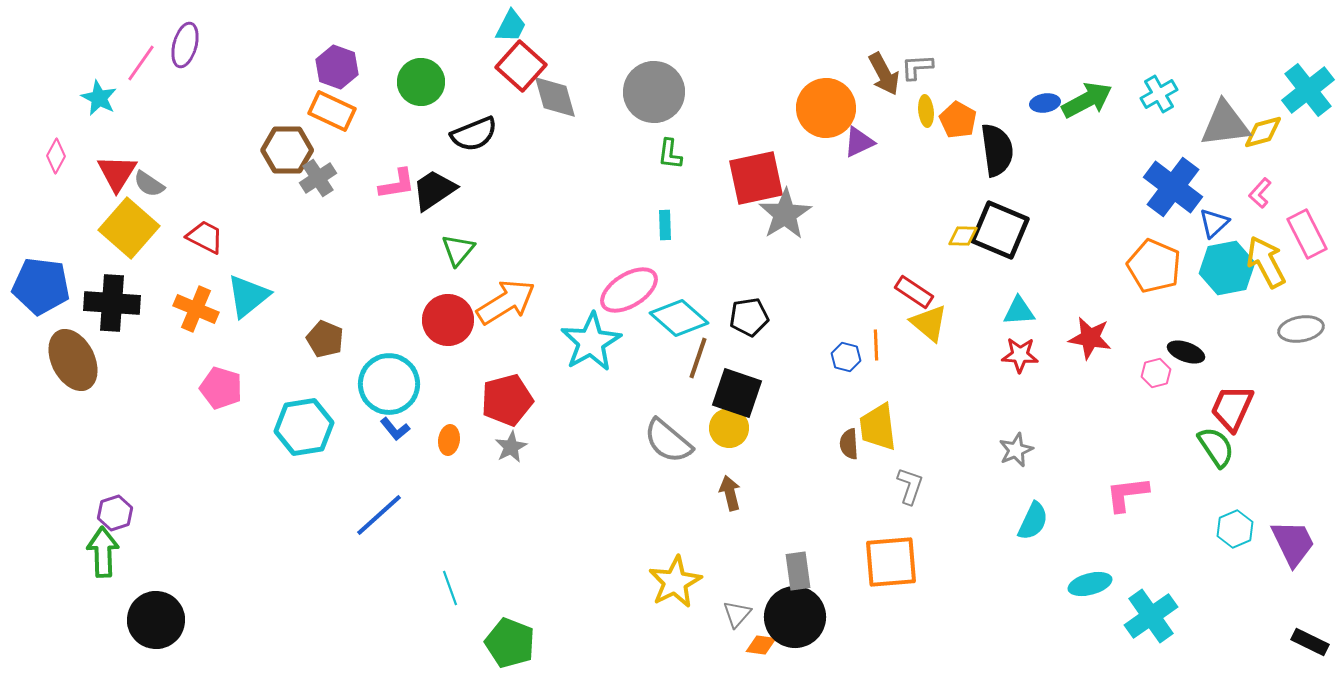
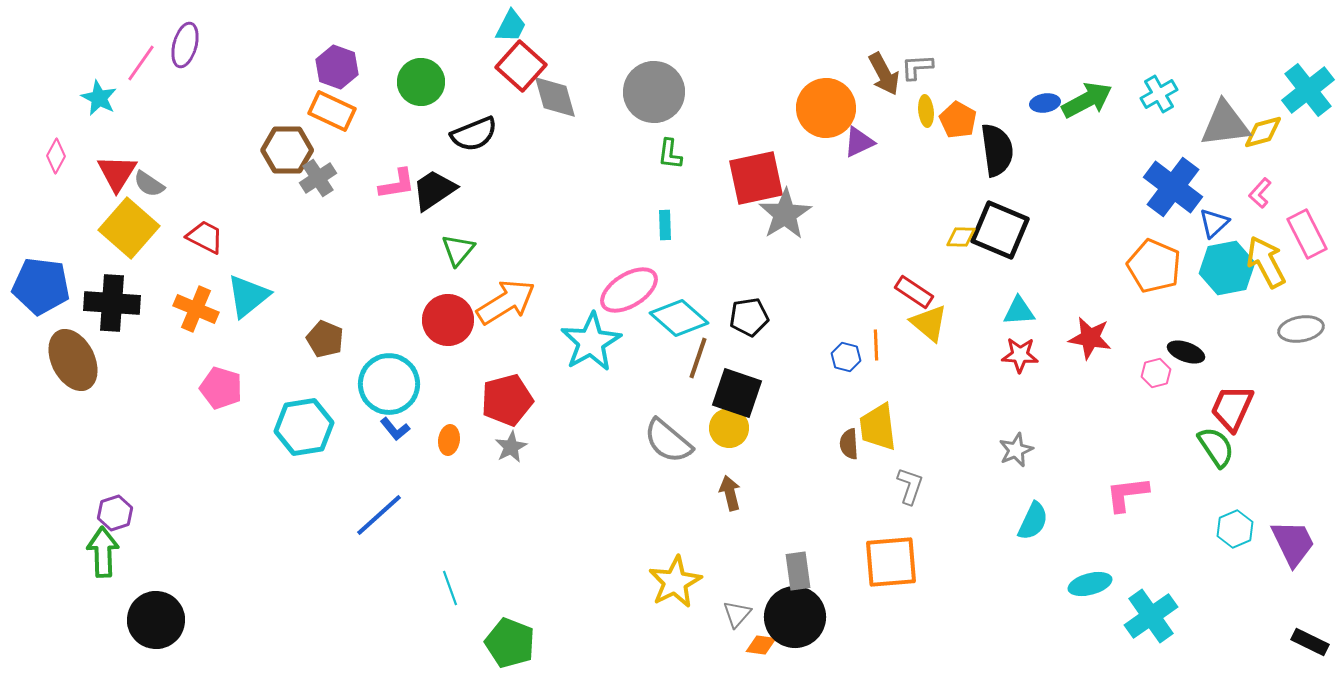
yellow diamond at (963, 236): moved 2 px left, 1 px down
